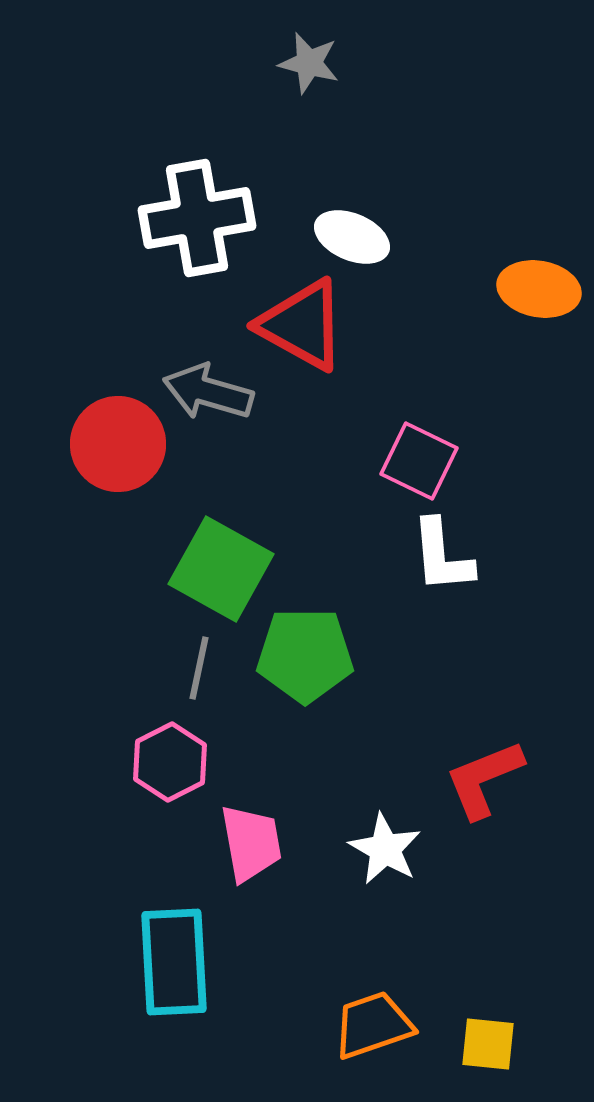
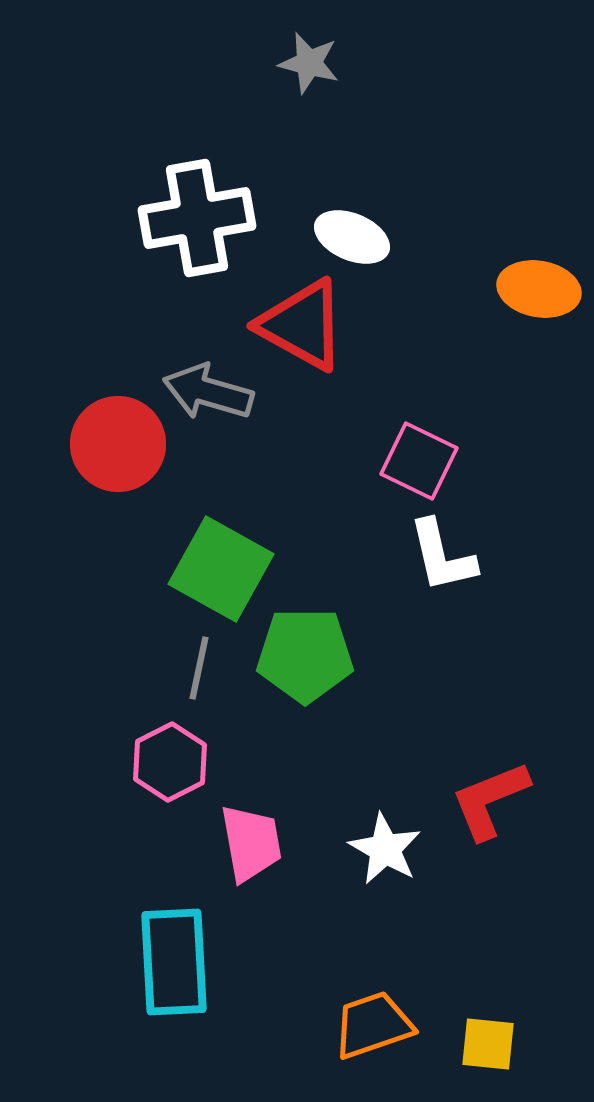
white L-shape: rotated 8 degrees counterclockwise
red L-shape: moved 6 px right, 21 px down
